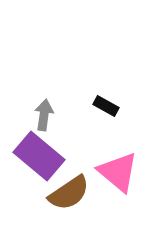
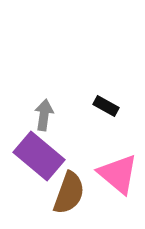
pink triangle: moved 2 px down
brown semicircle: rotated 36 degrees counterclockwise
